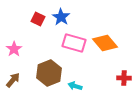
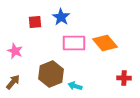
red square: moved 3 px left, 3 px down; rotated 32 degrees counterclockwise
pink rectangle: rotated 15 degrees counterclockwise
pink star: moved 1 px right, 2 px down; rotated 14 degrees counterclockwise
brown hexagon: moved 2 px right, 1 px down
brown arrow: moved 2 px down
